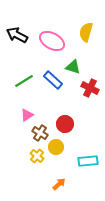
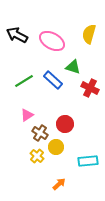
yellow semicircle: moved 3 px right, 2 px down
